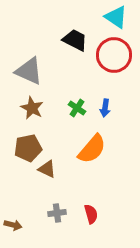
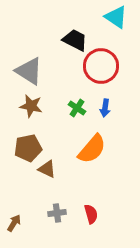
red circle: moved 13 px left, 11 px down
gray triangle: rotated 8 degrees clockwise
brown star: moved 1 px left, 2 px up; rotated 15 degrees counterclockwise
brown arrow: moved 1 px right, 2 px up; rotated 72 degrees counterclockwise
